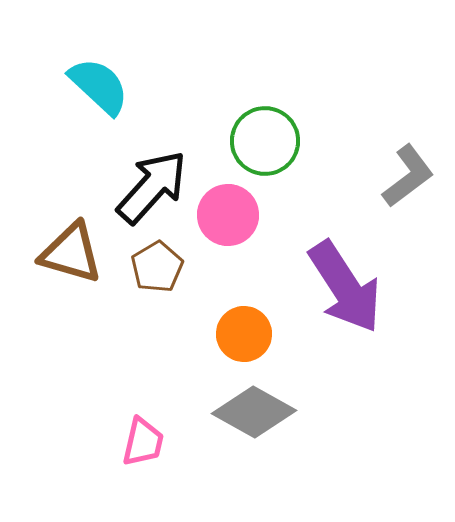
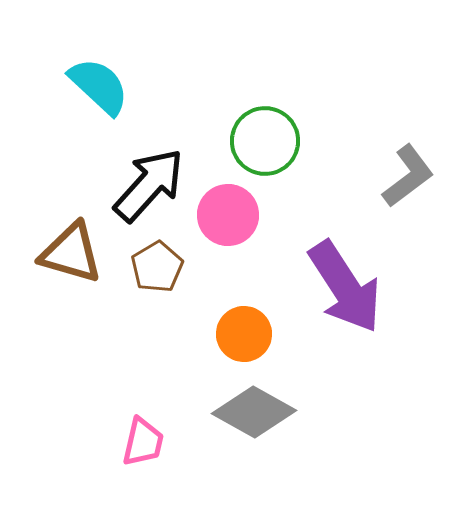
black arrow: moved 3 px left, 2 px up
